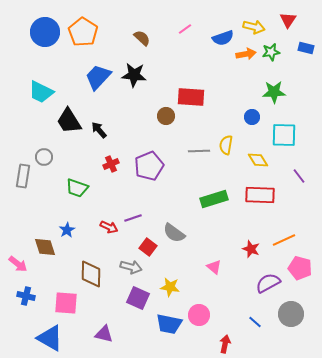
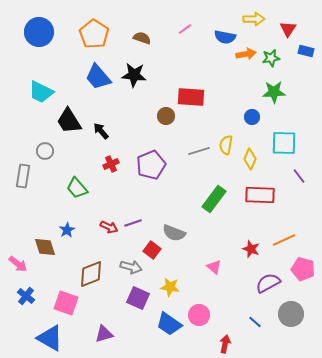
red triangle at (288, 20): moved 9 px down
yellow arrow at (254, 27): moved 8 px up; rotated 15 degrees counterclockwise
blue circle at (45, 32): moved 6 px left
orange pentagon at (83, 32): moved 11 px right, 2 px down
brown semicircle at (142, 38): rotated 24 degrees counterclockwise
blue semicircle at (223, 38): moved 2 px right, 1 px up; rotated 30 degrees clockwise
blue rectangle at (306, 48): moved 3 px down
green star at (271, 52): moved 6 px down
blue trapezoid at (98, 77): rotated 84 degrees counterclockwise
black arrow at (99, 130): moved 2 px right, 1 px down
cyan square at (284, 135): moved 8 px down
gray line at (199, 151): rotated 15 degrees counterclockwise
gray circle at (44, 157): moved 1 px right, 6 px up
yellow diamond at (258, 160): moved 8 px left, 1 px up; rotated 55 degrees clockwise
purple pentagon at (149, 166): moved 2 px right, 1 px up
green trapezoid at (77, 188): rotated 30 degrees clockwise
green rectangle at (214, 199): rotated 36 degrees counterclockwise
purple line at (133, 218): moved 5 px down
gray semicircle at (174, 233): rotated 15 degrees counterclockwise
red square at (148, 247): moved 4 px right, 3 px down
pink pentagon at (300, 268): moved 3 px right, 1 px down
brown diamond at (91, 274): rotated 68 degrees clockwise
blue cross at (26, 296): rotated 24 degrees clockwise
pink square at (66, 303): rotated 15 degrees clockwise
blue trapezoid at (169, 324): rotated 24 degrees clockwise
purple triangle at (104, 334): rotated 30 degrees counterclockwise
